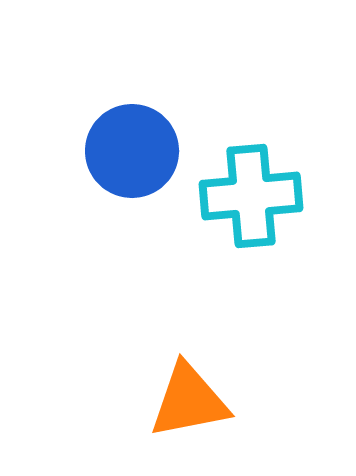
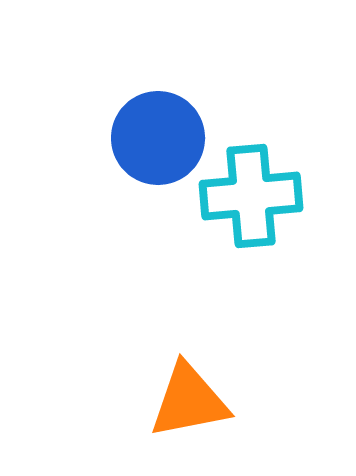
blue circle: moved 26 px right, 13 px up
